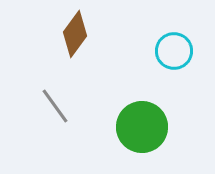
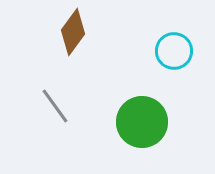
brown diamond: moved 2 px left, 2 px up
green circle: moved 5 px up
